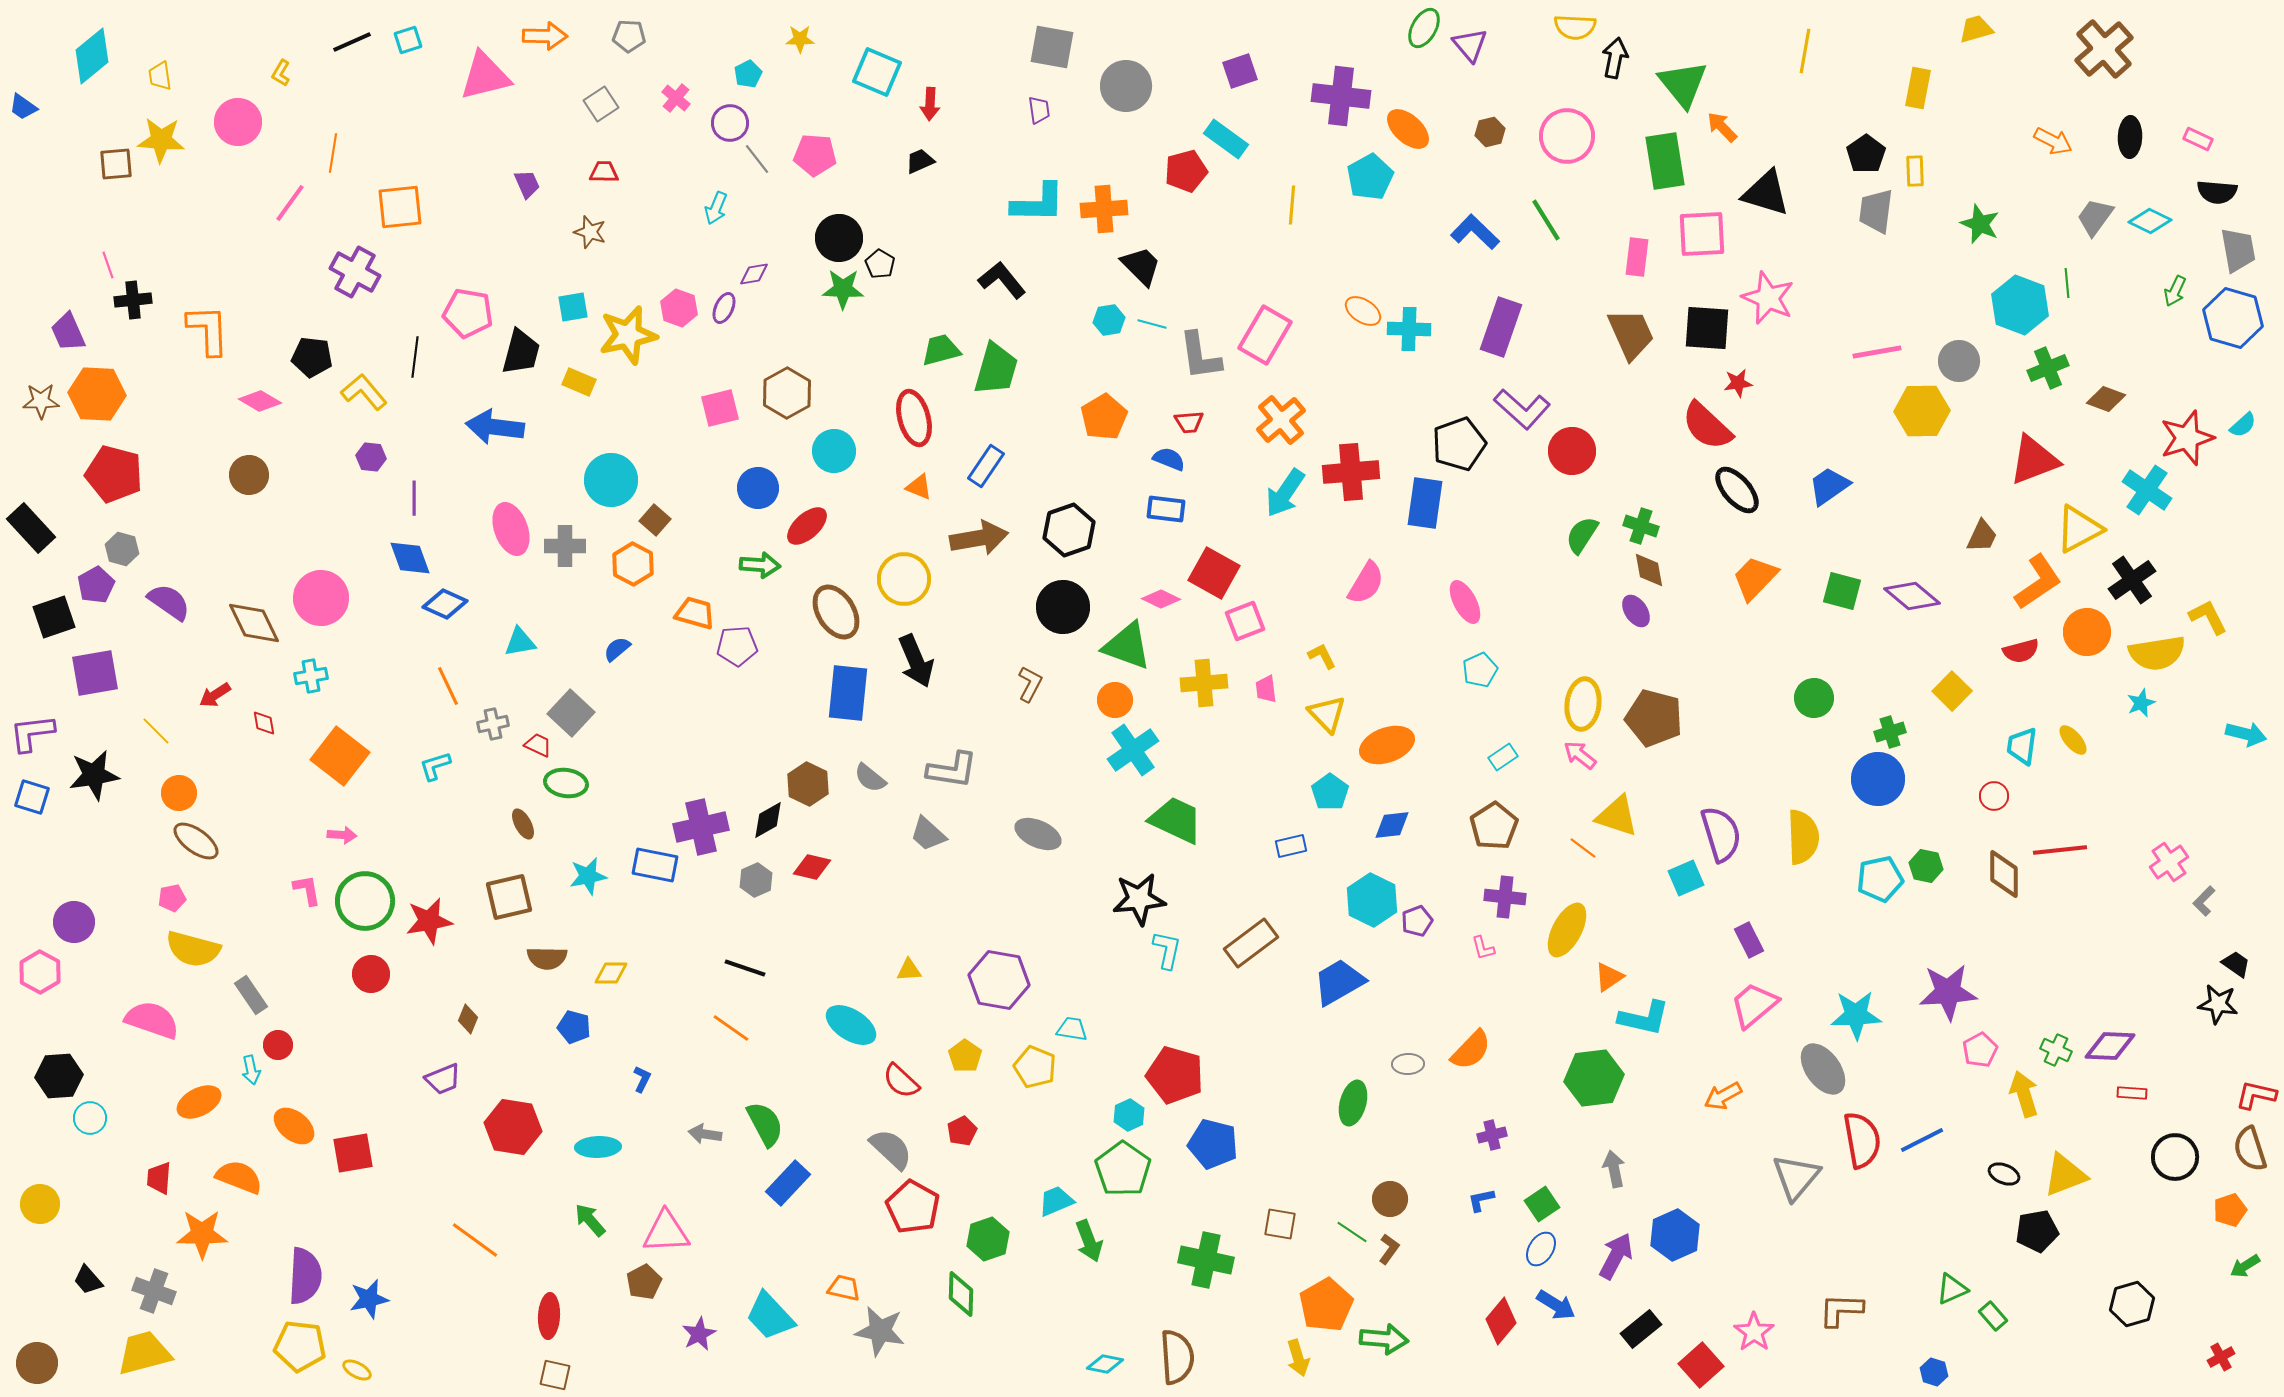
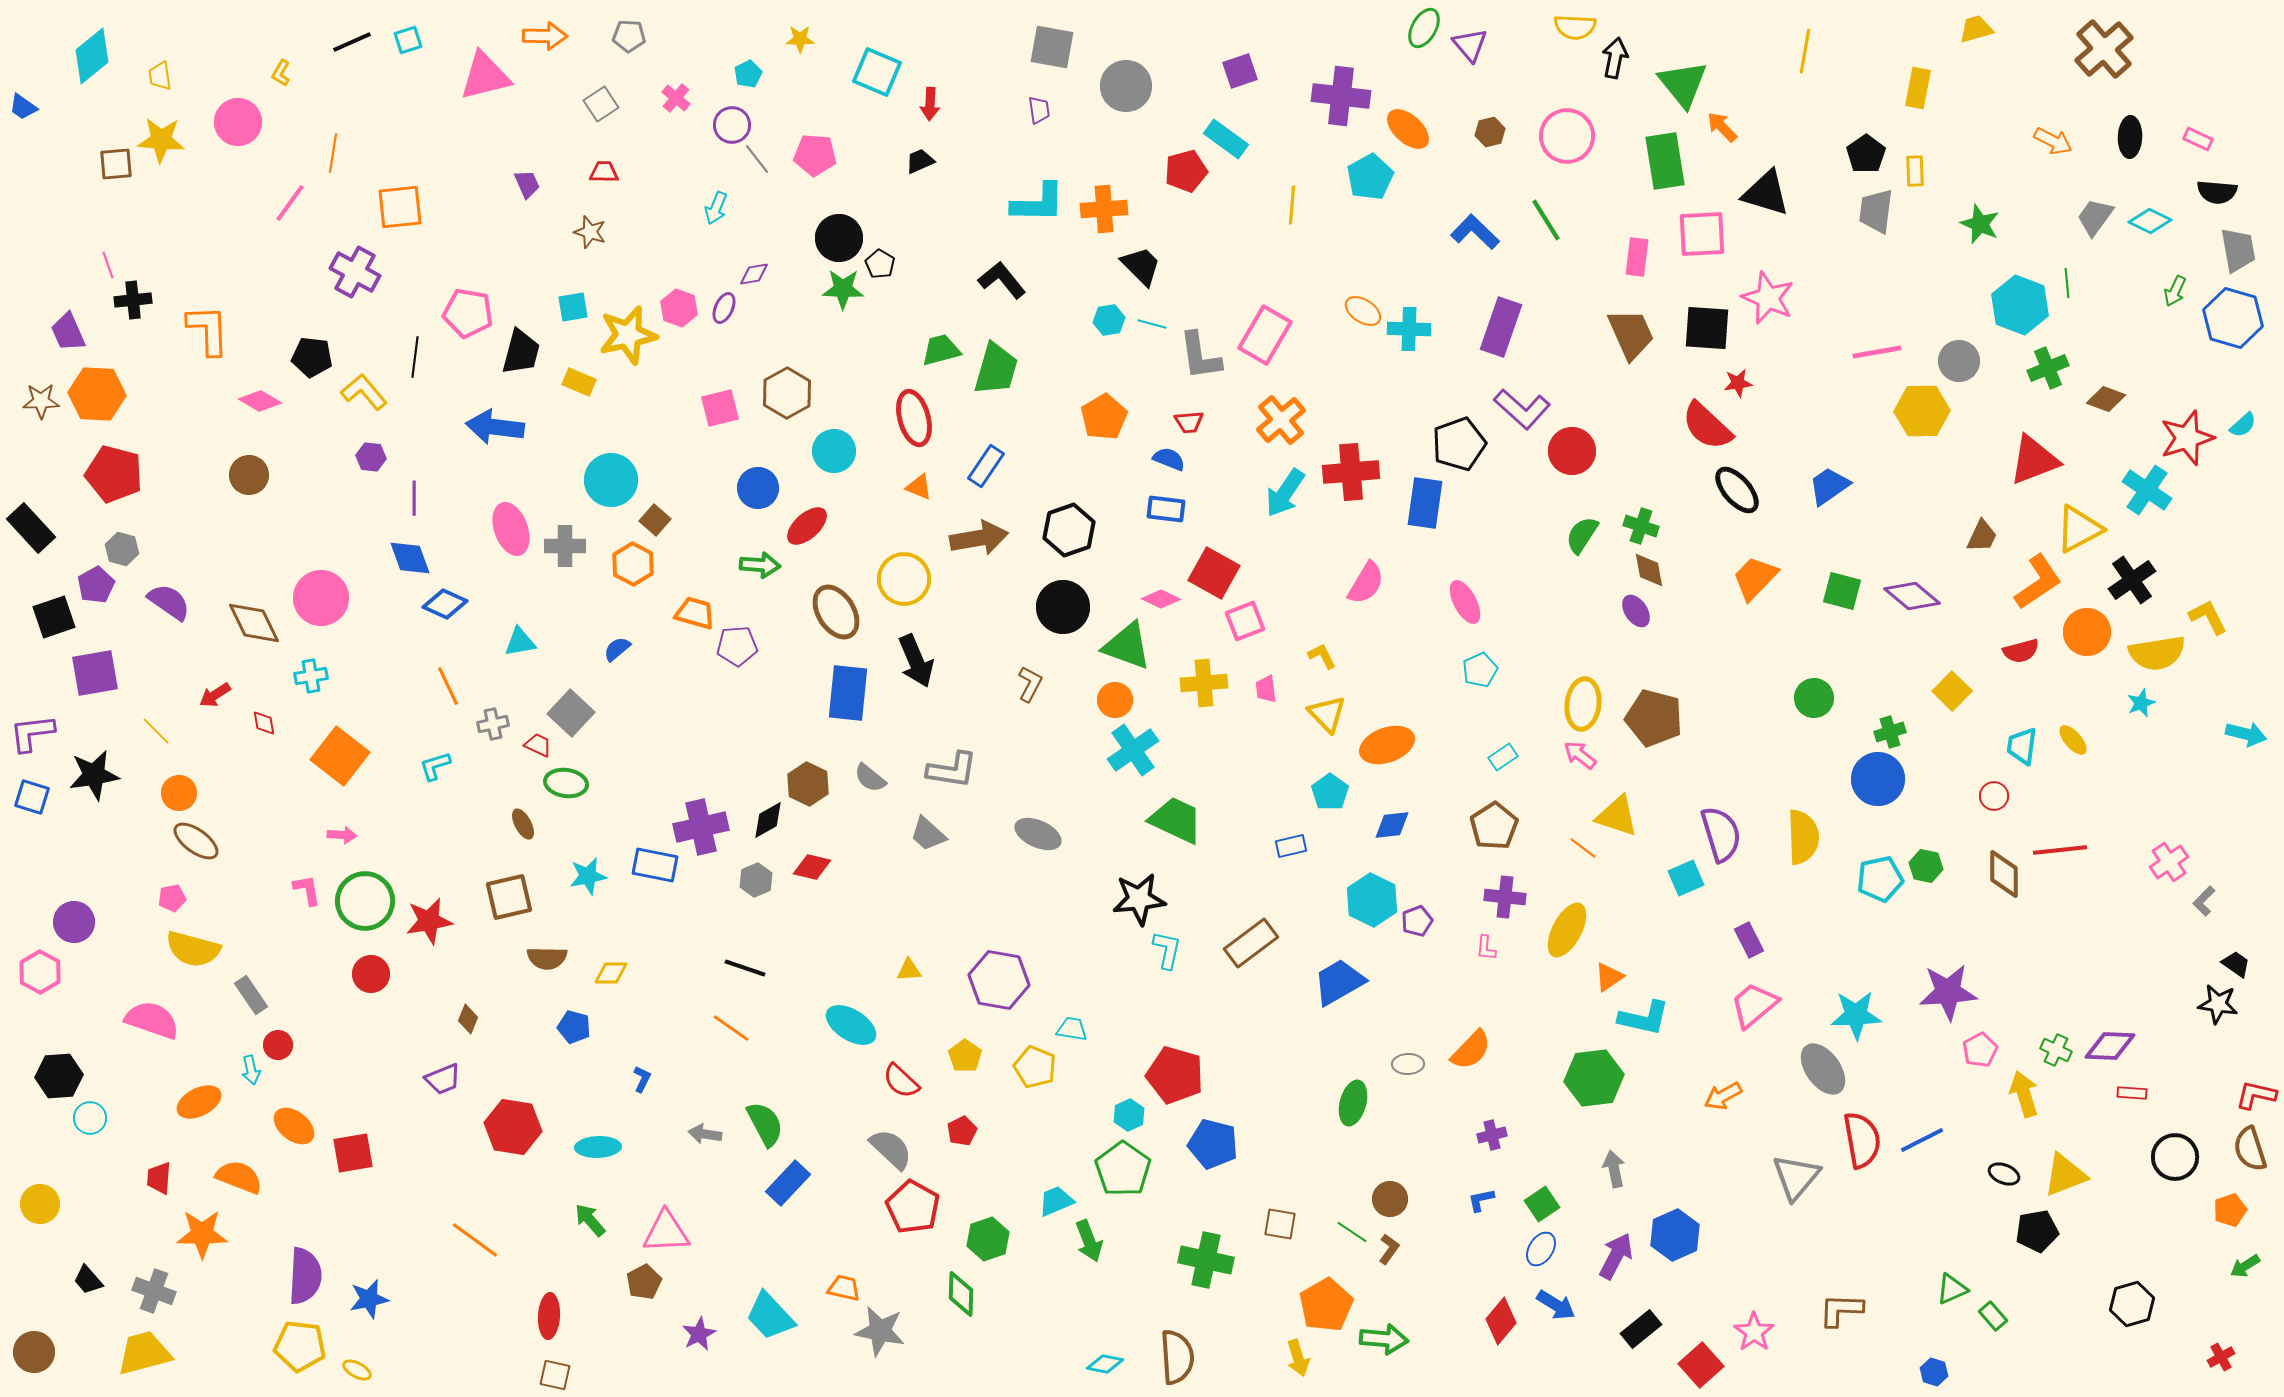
purple circle at (730, 123): moved 2 px right, 2 px down
pink L-shape at (1483, 948): moved 3 px right; rotated 20 degrees clockwise
brown circle at (37, 1363): moved 3 px left, 11 px up
